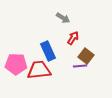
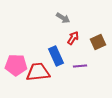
blue rectangle: moved 8 px right, 5 px down
brown square: moved 12 px right, 14 px up; rotated 28 degrees clockwise
pink pentagon: moved 1 px down
red trapezoid: moved 1 px left, 2 px down
